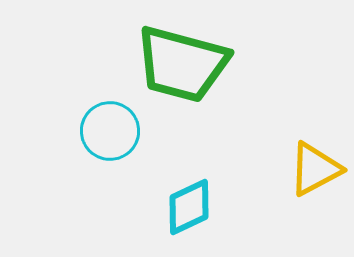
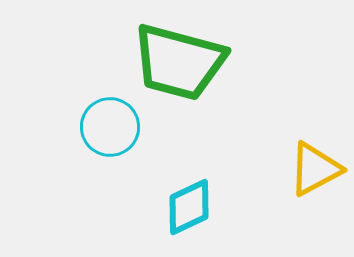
green trapezoid: moved 3 px left, 2 px up
cyan circle: moved 4 px up
